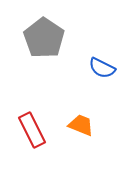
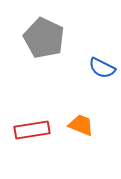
gray pentagon: rotated 9 degrees counterclockwise
red rectangle: rotated 72 degrees counterclockwise
